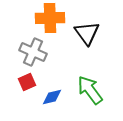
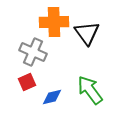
orange cross: moved 4 px right, 4 px down
